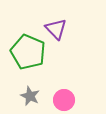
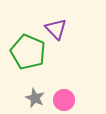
gray star: moved 5 px right, 2 px down
